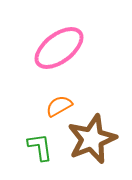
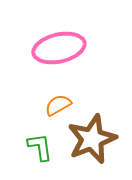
pink ellipse: rotated 24 degrees clockwise
orange semicircle: moved 1 px left, 1 px up
